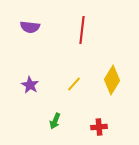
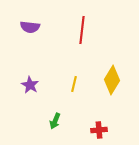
yellow line: rotated 28 degrees counterclockwise
red cross: moved 3 px down
